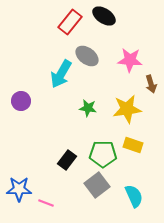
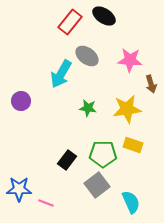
cyan semicircle: moved 3 px left, 6 px down
